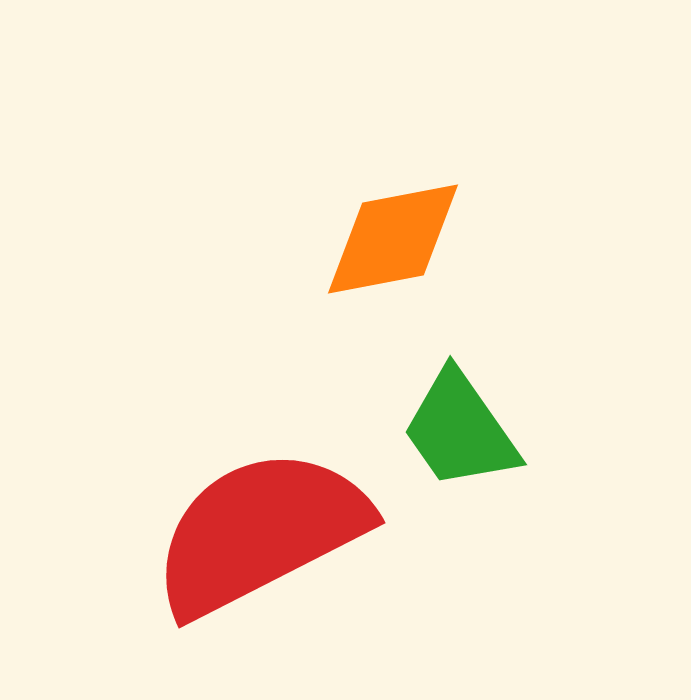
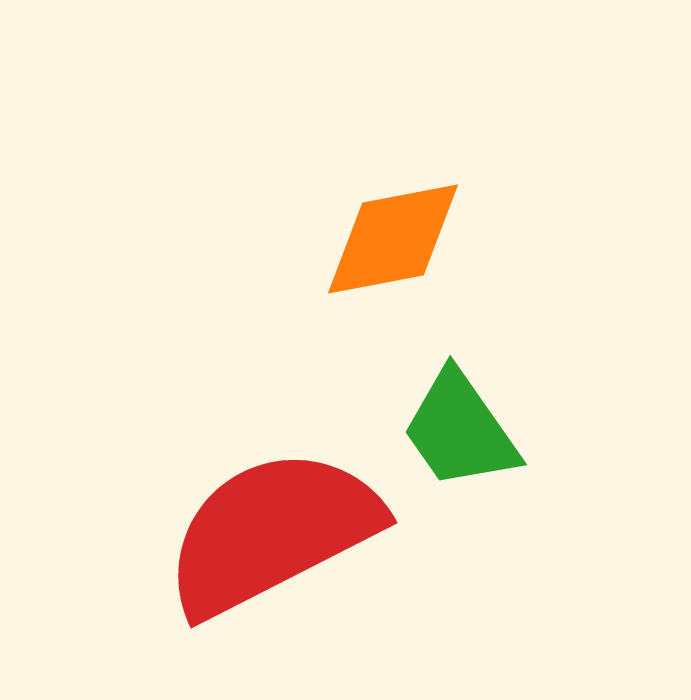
red semicircle: moved 12 px right
